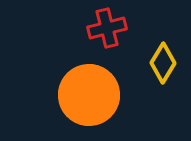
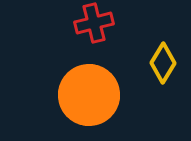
red cross: moved 13 px left, 5 px up
